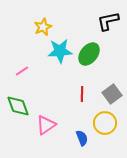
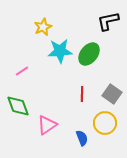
gray square: rotated 18 degrees counterclockwise
pink triangle: moved 1 px right
